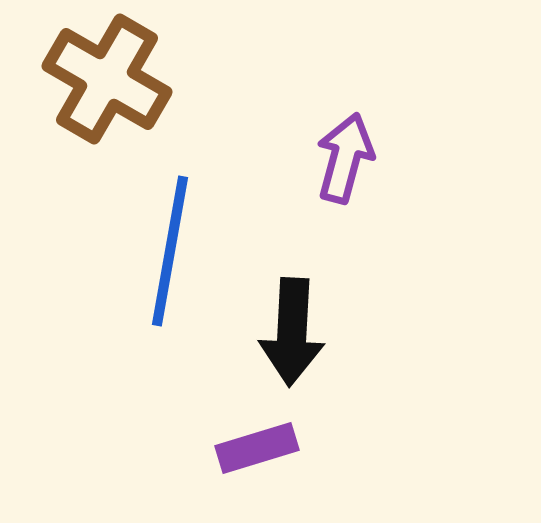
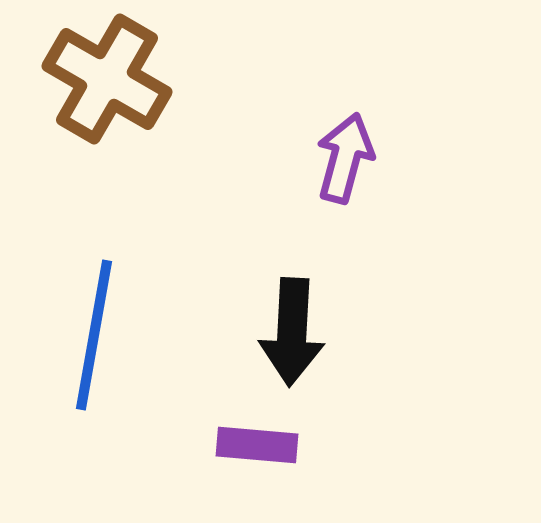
blue line: moved 76 px left, 84 px down
purple rectangle: moved 3 px up; rotated 22 degrees clockwise
